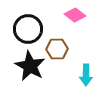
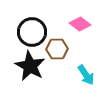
pink diamond: moved 5 px right, 9 px down
black circle: moved 4 px right, 3 px down
cyan arrow: rotated 35 degrees counterclockwise
